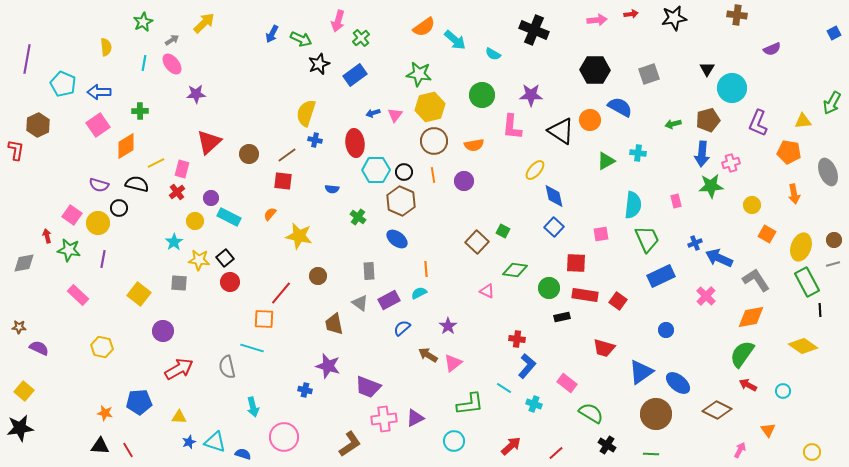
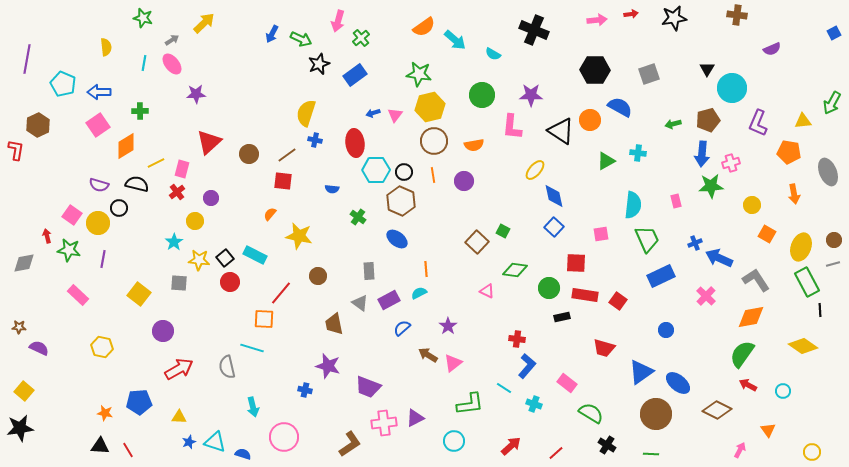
green star at (143, 22): moved 4 px up; rotated 30 degrees counterclockwise
cyan rectangle at (229, 217): moved 26 px right, 38 px down
pink cross at (384, 419): moved 4 px down
